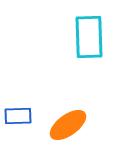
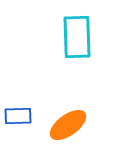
cyan rectangle: moved 12 px left
